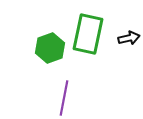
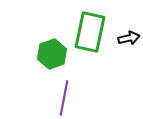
green rectangle: moved 2 px right, 2 px up
green hexagon: moved 2 px right, 6 px down
